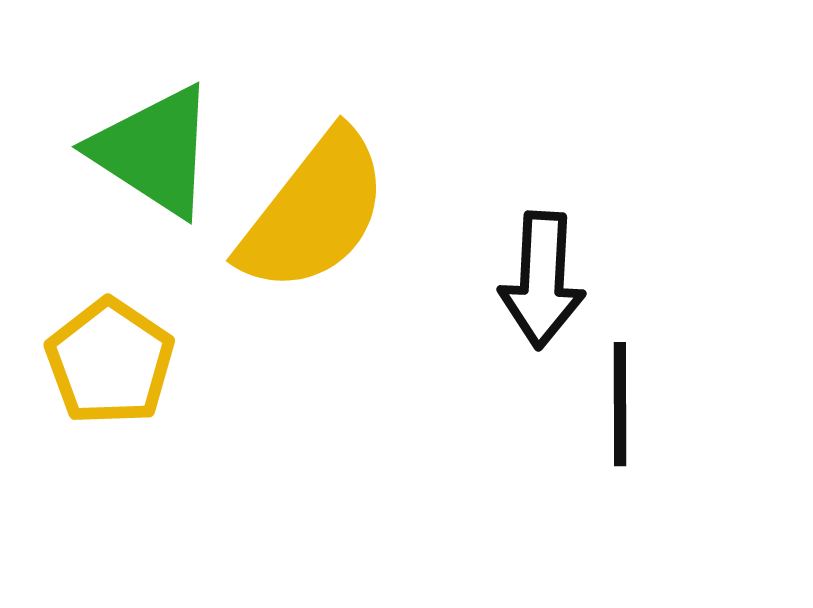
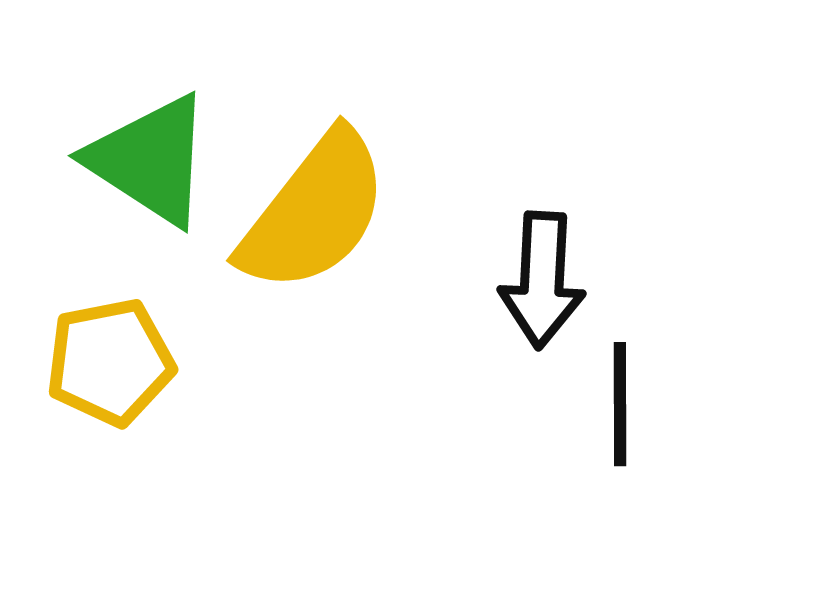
green triangle: moved 4 px left, 9 px down
yellow pentagon: rotated 27 degrees clockwise
